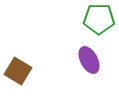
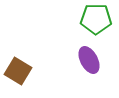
green pentagon: moved 3 px left
